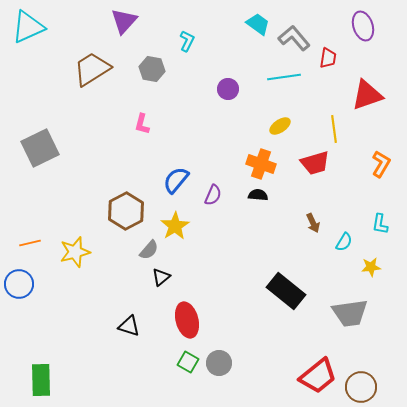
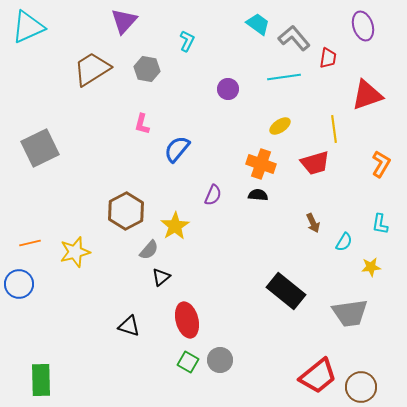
gray hexagon at (152, 69): moved 5 px left
blue semicircle at (176, 180): moved 1 px right, 31 px up
gray circle at (219, 363): moved 1 px right, 3 px up
